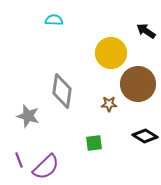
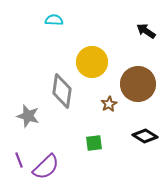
yellow circle: moved 19 px left, 9 px down
brown star: rotated 28 degrees counterclockwise
